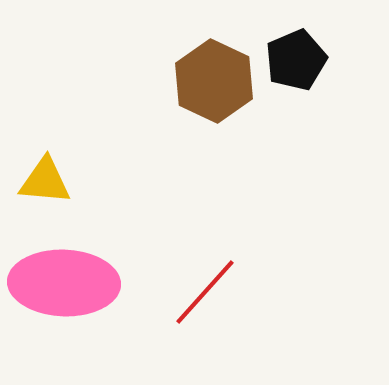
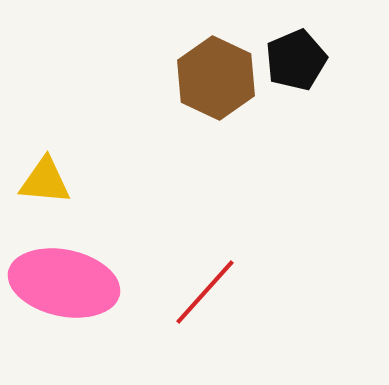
brown hexagon: moved 2 px right, 3 px up
pink ellipse: rotated 10 degrees clockwise
